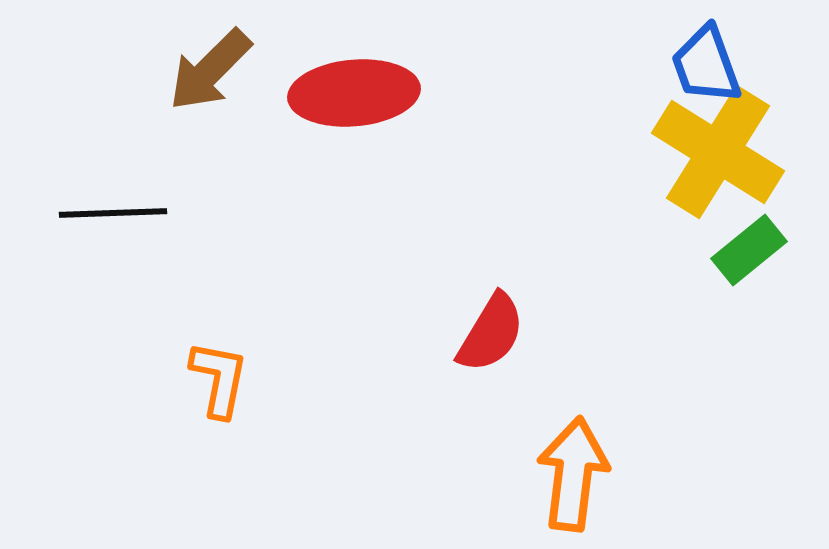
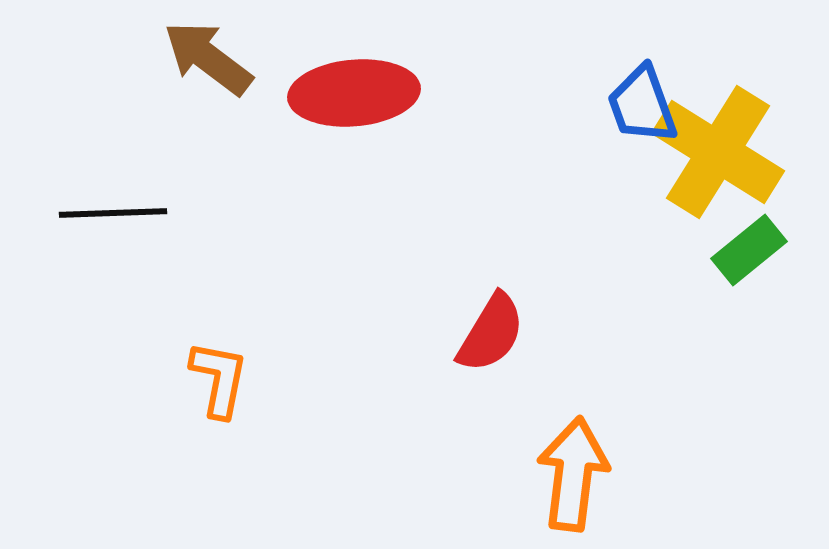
blue trapezoid: moved 64 px left, 40 px down
brown arrow: moved 2 px left, 12 px up; rotated 82 degrees clockwise
